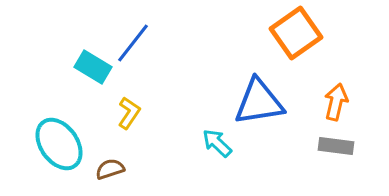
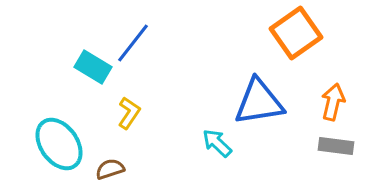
orange arrow: moved 3 px left
